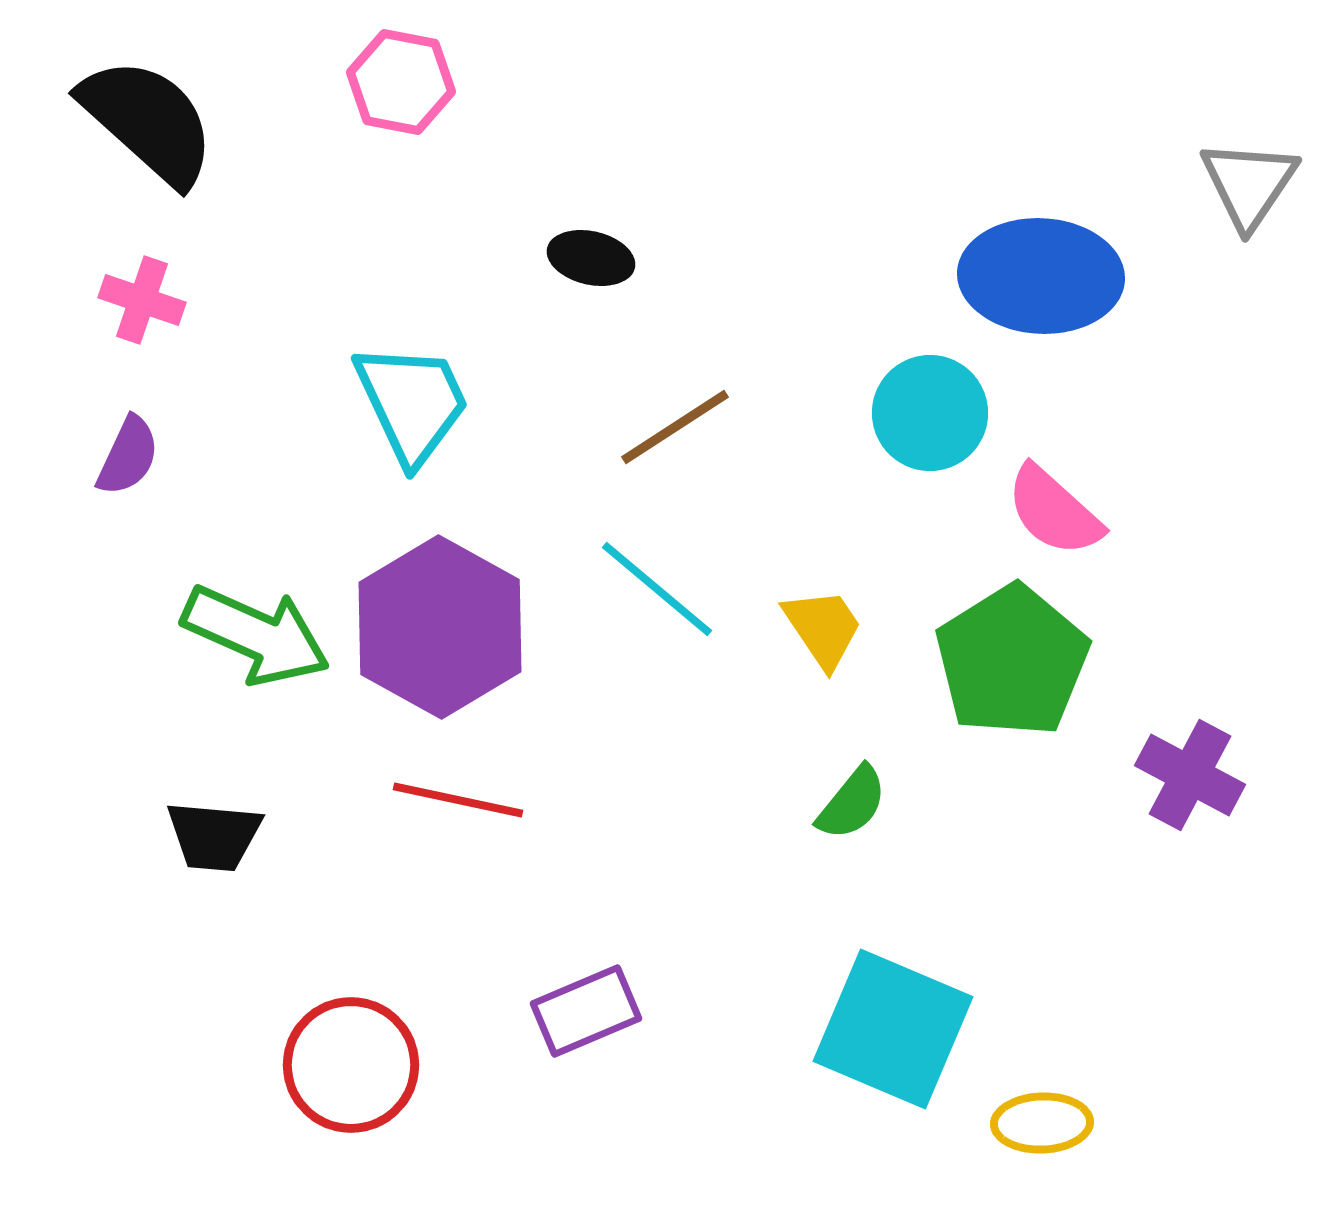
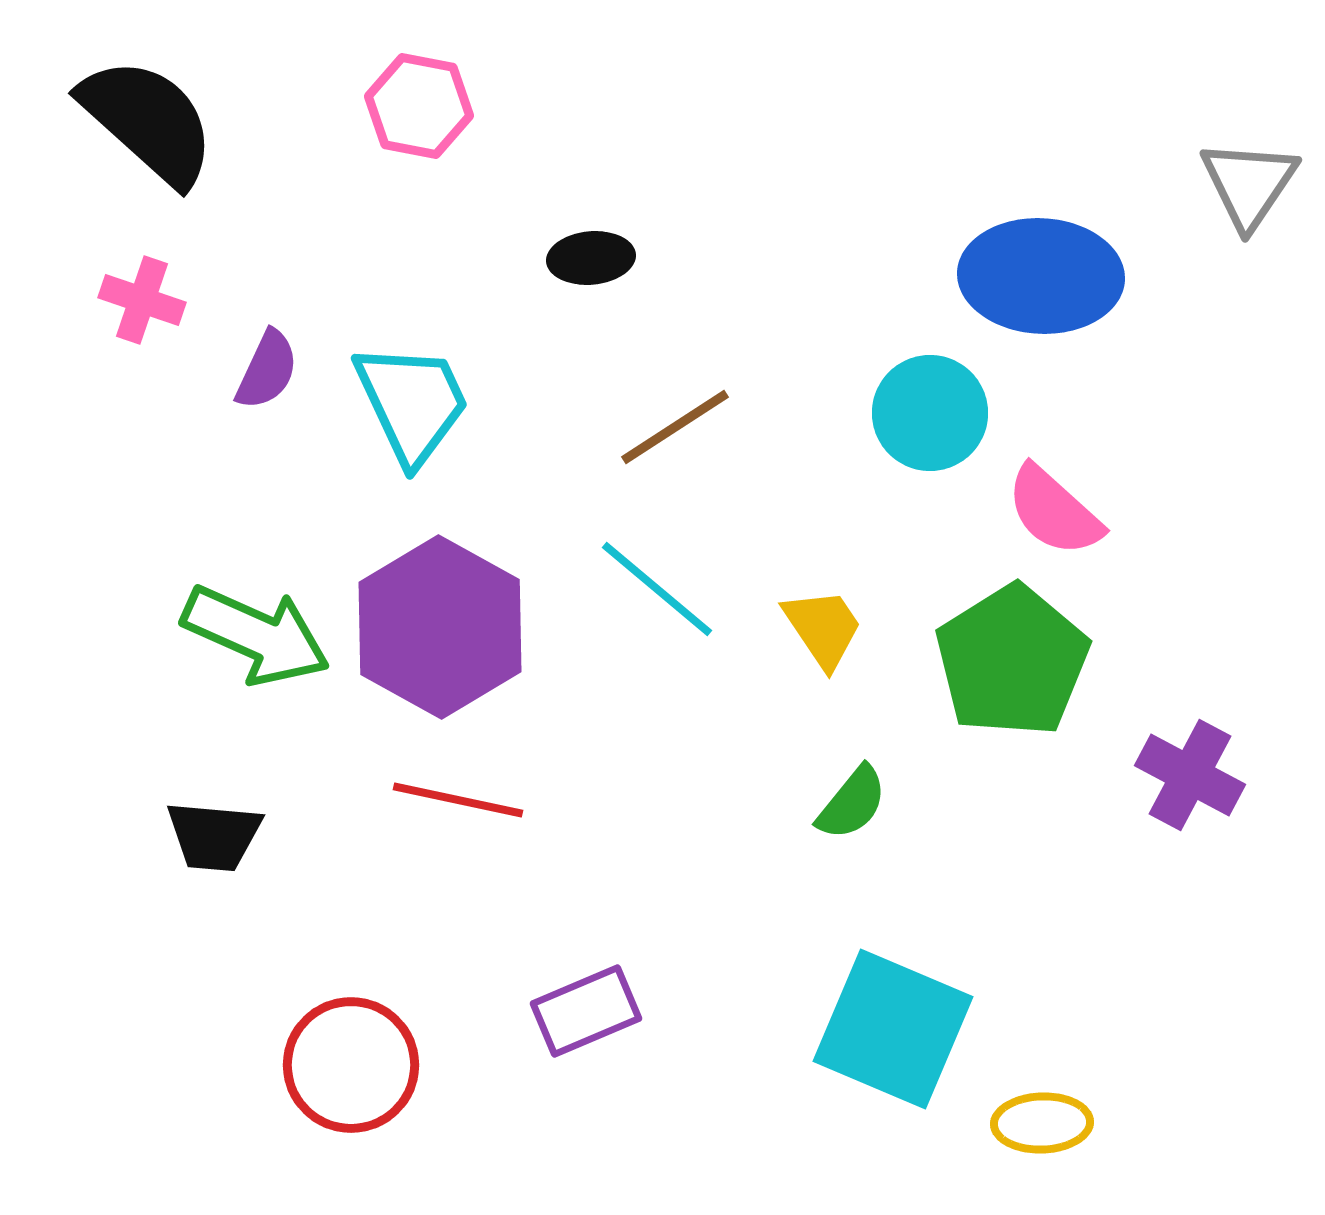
pink hexagon: moved 18 px right, 24 px down
black ellipse: rotated 18 degrees counterclockwise
purple semicircle: moved 139 px right, 86 px up
